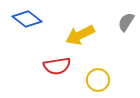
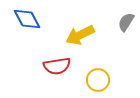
blue diamond: rotated 24 degrees clockwise
